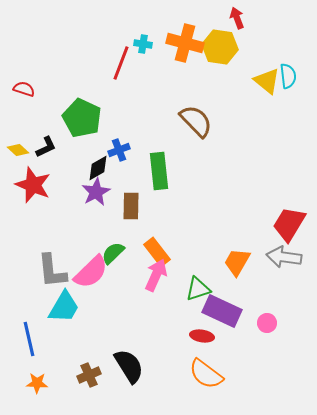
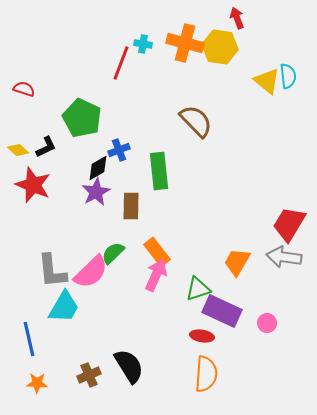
orange semicircle: rotated 123 degrees counterclockwise
